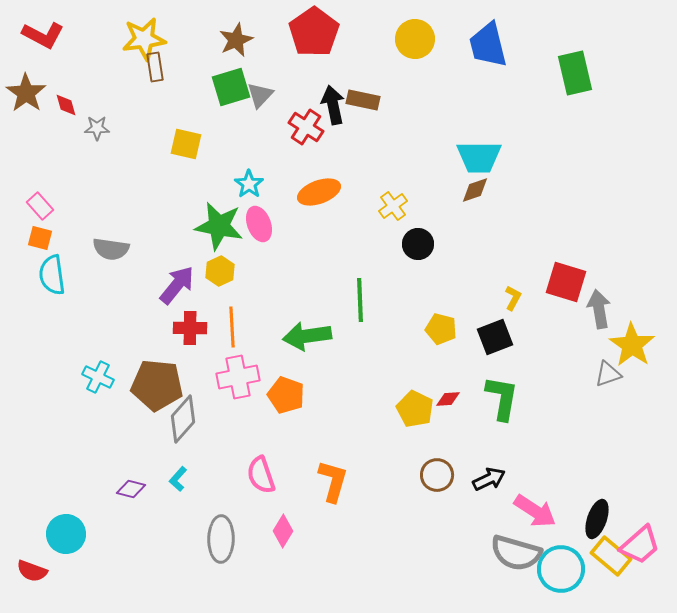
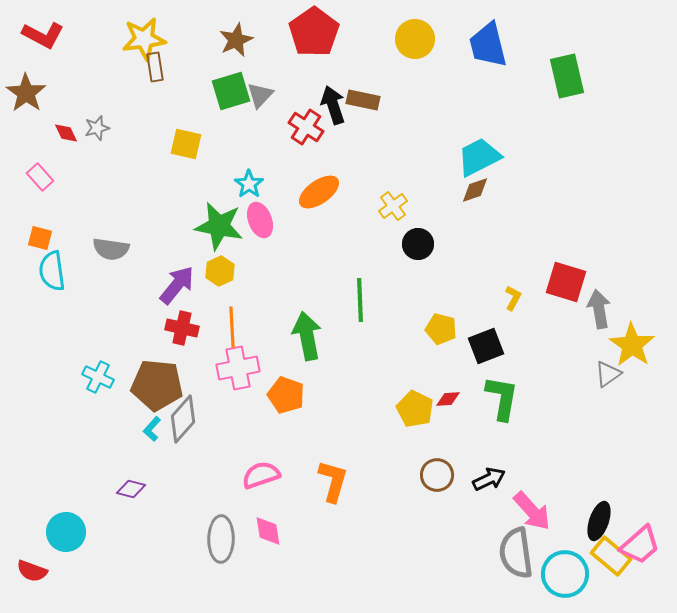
green rectangle at (575, 73): moved 8 px left, 3 px down
green square at (231, 87): moved 4 px down
red diamond at (66, 105): moved 28 px down; rotated 10 degrees counterclockwise
black arrow at (333, 105): rotated 6 degrees counterclockwise
gray star at (97, 128): rotated 15 degrees counterclockwise
cyan trapezoid at (479, 157): rotated 153 degrees clockwise
orange ellipse at (319, 192): rotated 15 degrees counterclockwise
pink rectangle at (40, 206): moved 29 px up
pink ellipse at (259, 224): moved 1 px right, 4 px up
cyan semicircle at (52, 275): moved 4 px up
red cross at (190, 328): moved 8 px left; rotated 12 degrees clockwise
green arrow at (307, 336): rotated 87 degrees clockwise
black square at (495, 337): moved 9 px left, 9 px down
gray triangle at (608, 374): rotated 16 degrees counterclockwise
pink cross at (238, 377): moved 9 px up
pink semicircle at (261, 475): rotated 90 degrees clockwise
cyan L-shape at (178, 479): moved 26 px left, 50 px up
pink arrow at (535, 511): moved 3 px left; rotated 15 degrees clockwise
black ellipse at (597, 519): moved 2 px right, 2 px down
pink diamond at (283, 531): moved 15 px left; rotated 40 degrees counterclockwise
cyan circle at (66, 534): moved 2 px up
gray semicircle at (516, 553): rotated 66 degrees clockwise
cyan circle at (561, 569): moved 4 px right, 5 px down
